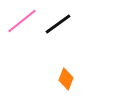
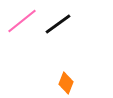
orange diamond: moved 4 px down
